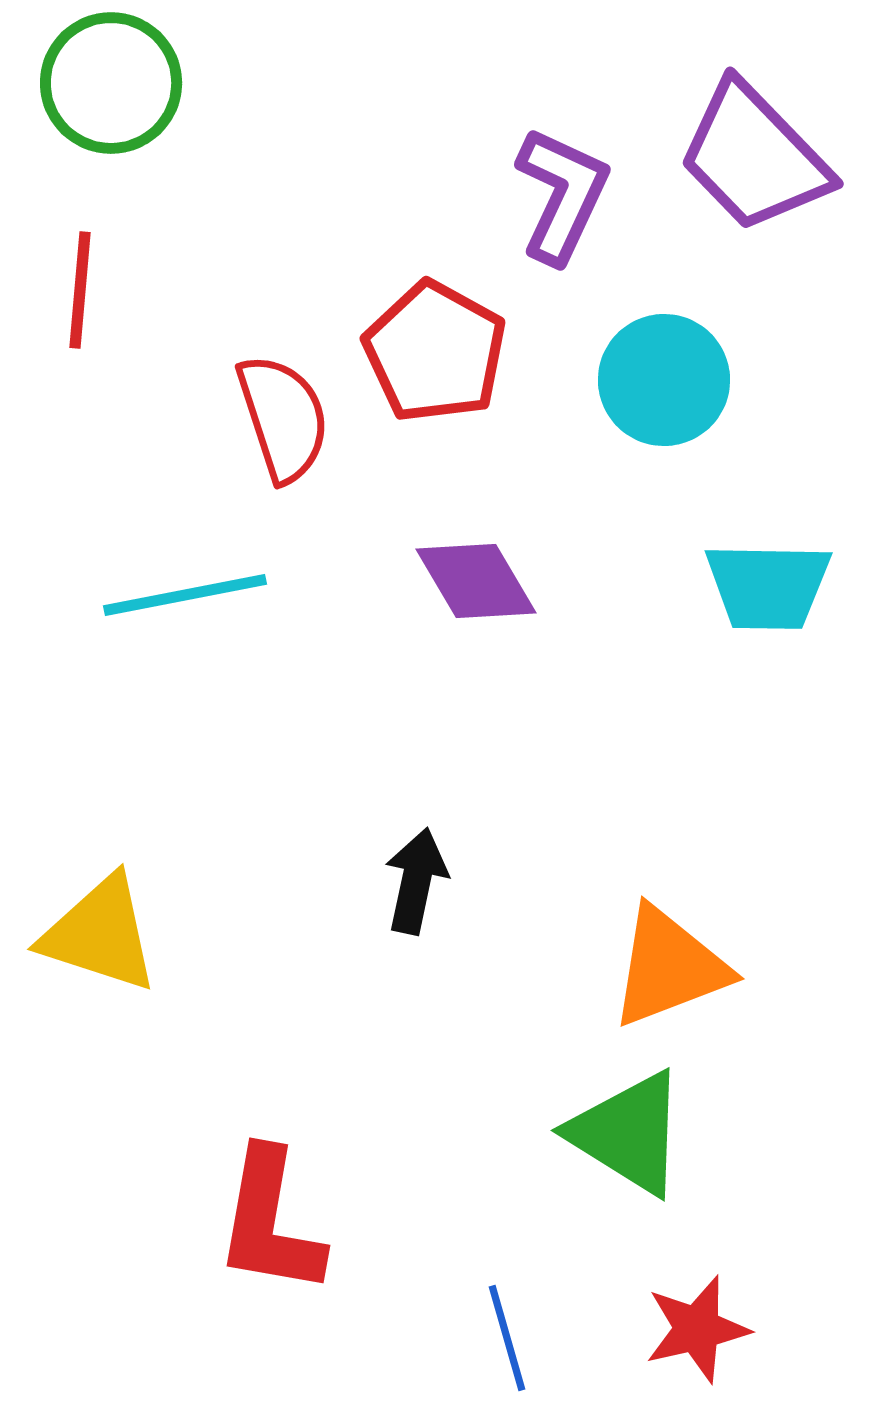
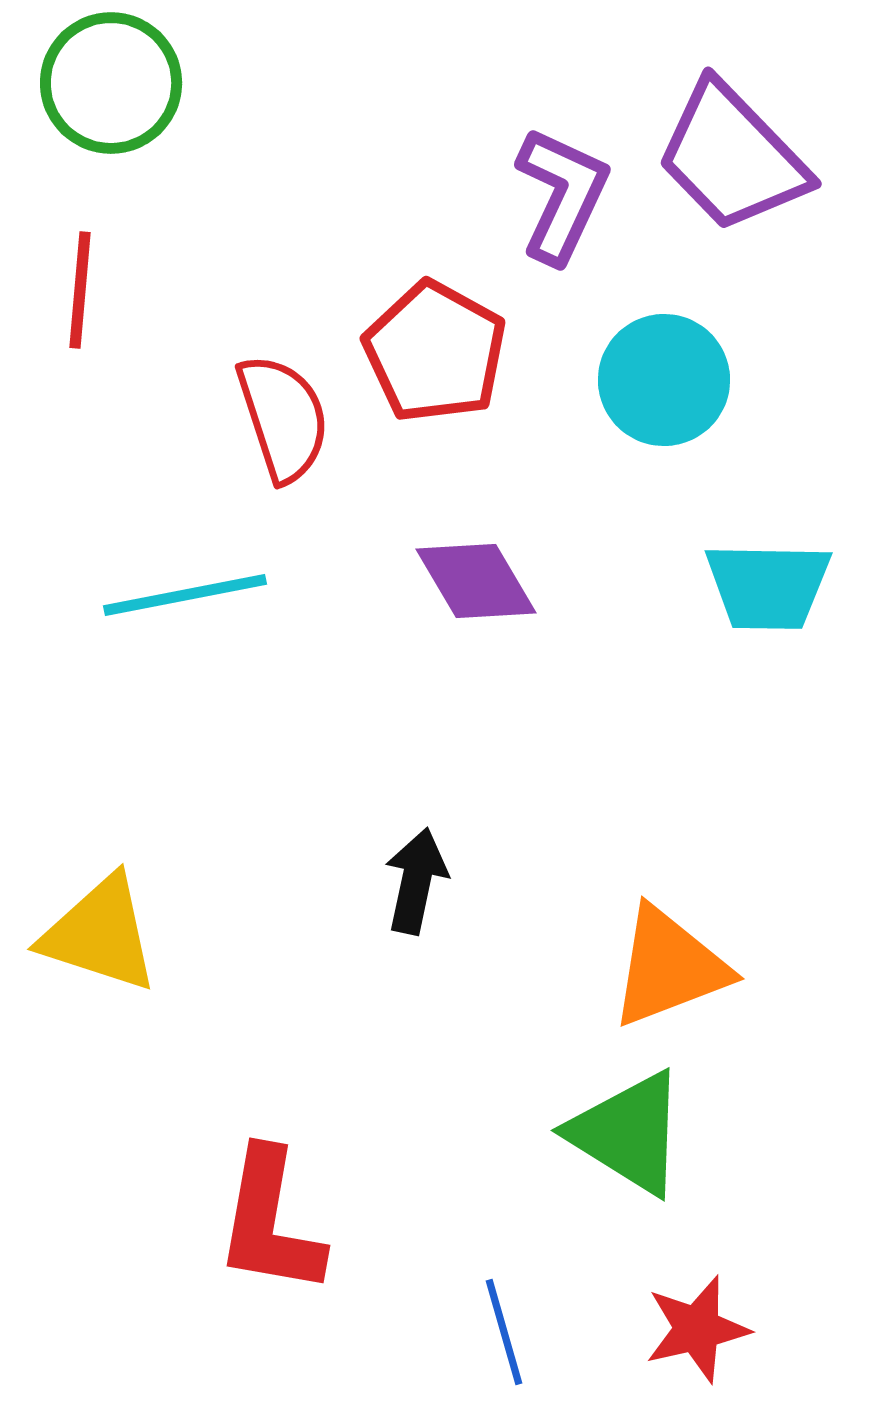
purple trapezoid: moved 22 px left
blue line: moved 3 px left, 6 px up
